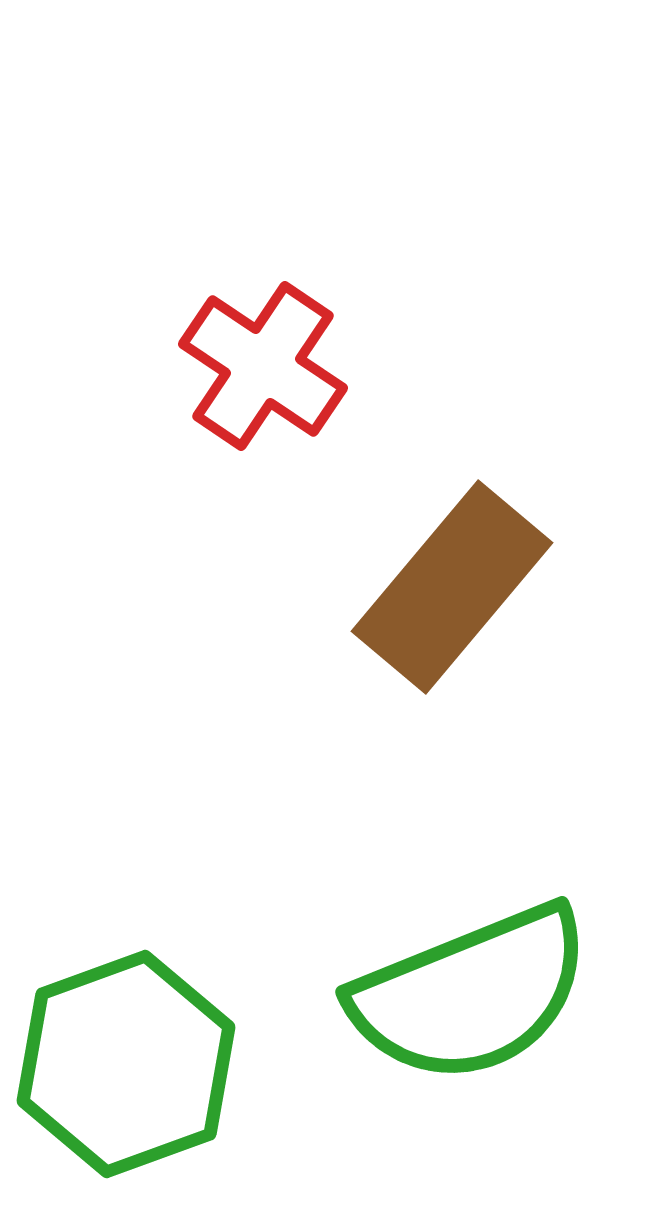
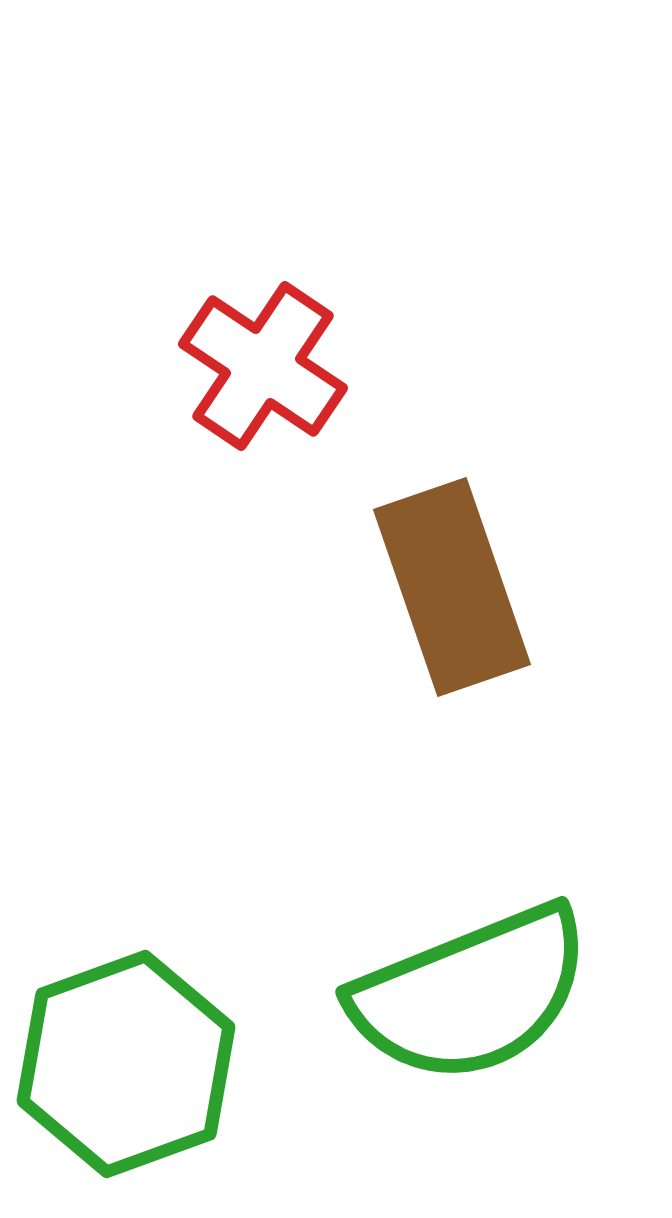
brown rectangle: rotated 59 degrees counterclockwise
